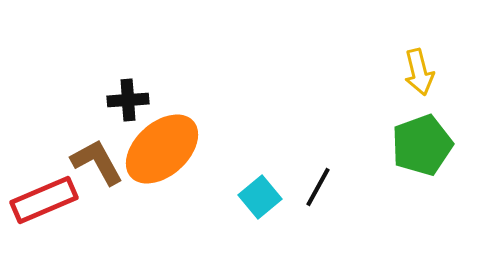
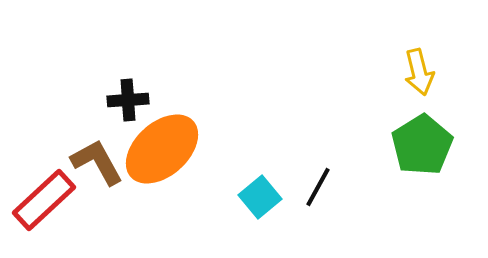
green pentagon: rotated 12 degrees counterclockwise
red rectangle: rotated 20 degrees counterclockwise
